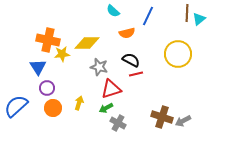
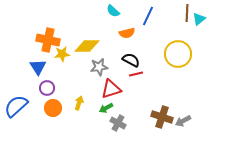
yellow diamond: moved 3 px down
gray star: rotated 24 degrees counterclockwise
